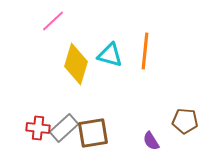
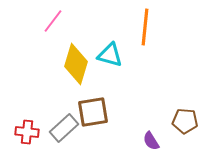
pink line: rotated 10 degrees counterclockwise
orange line: moved 24 px up
red cross: moved 11 px left, 4 px down
brown square: moved 21 px up
